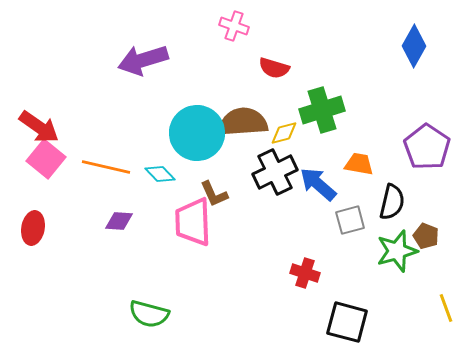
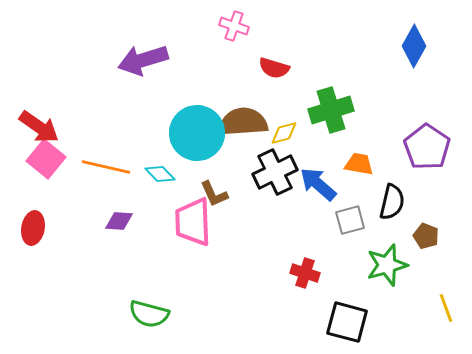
green cross: moved 9 px right
green star: moved 10 px left, 14 px down
